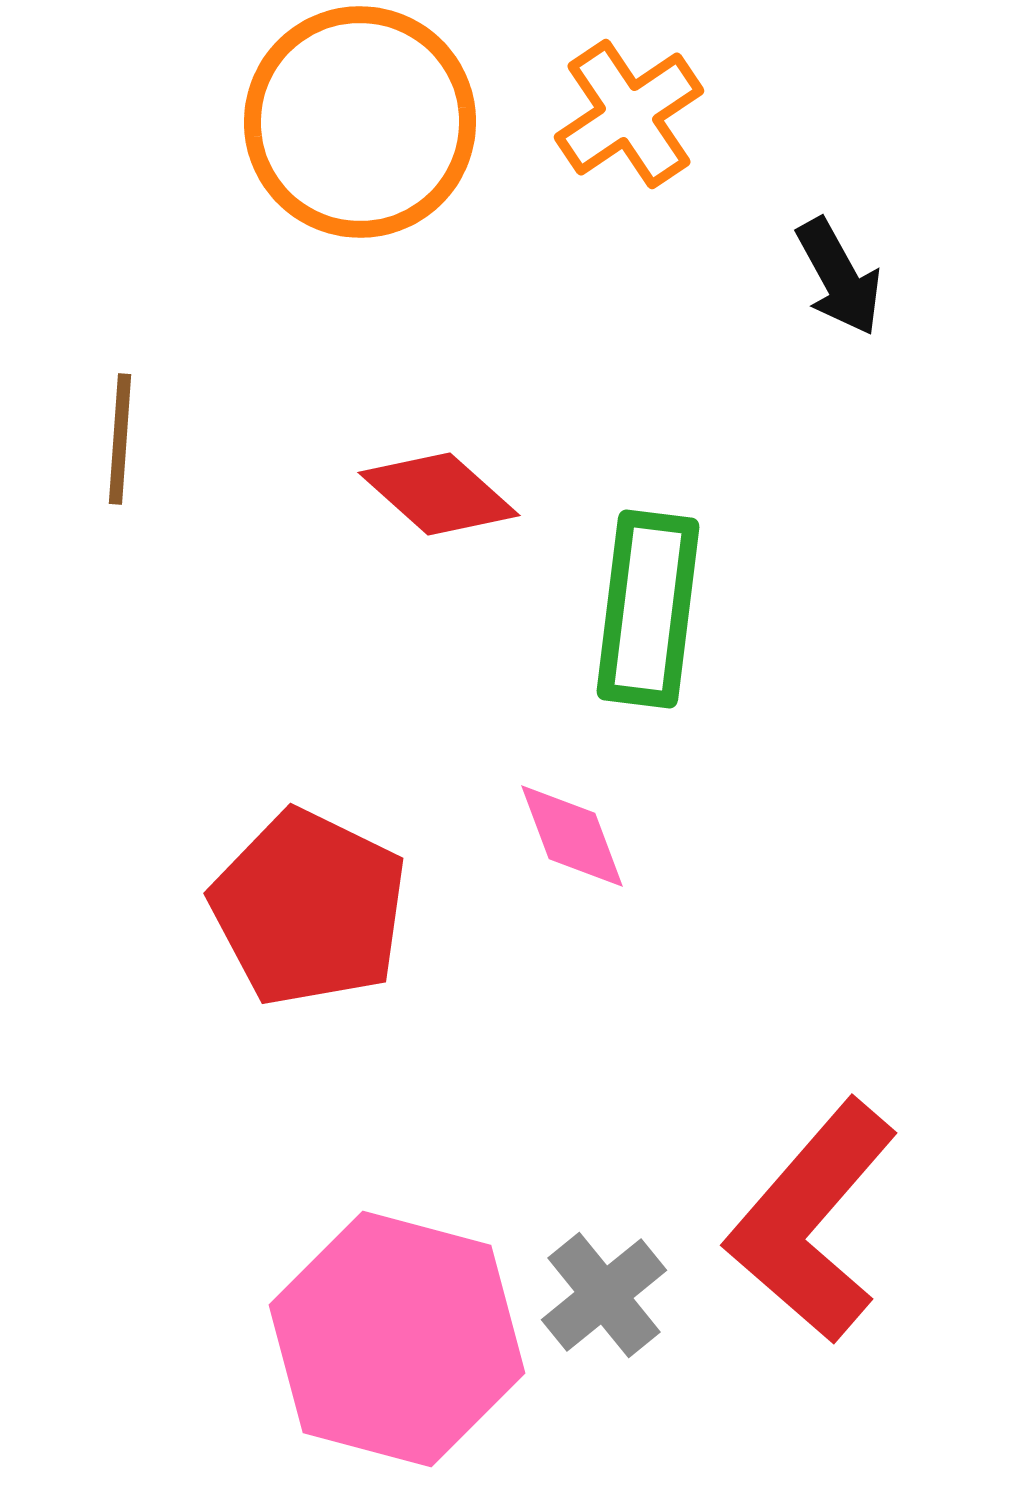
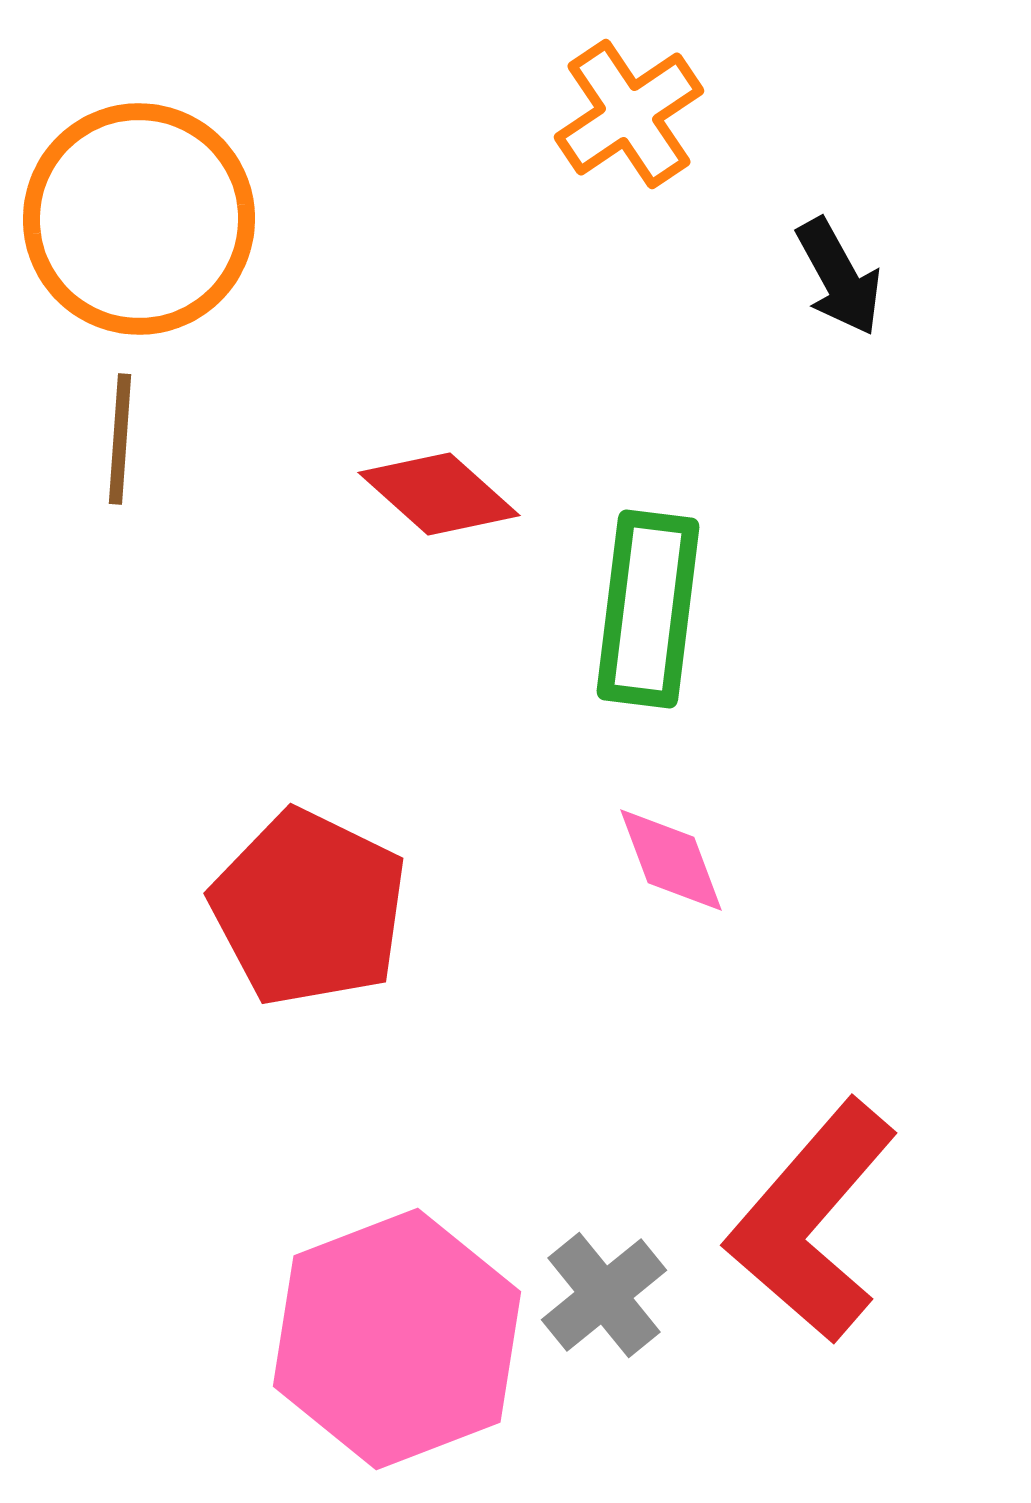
orange circle: moved 221 px left, 97 px down
pink diamond: moved 99 px right, 24 px down
pink hexagon: rotated 24 degrees clockwise
